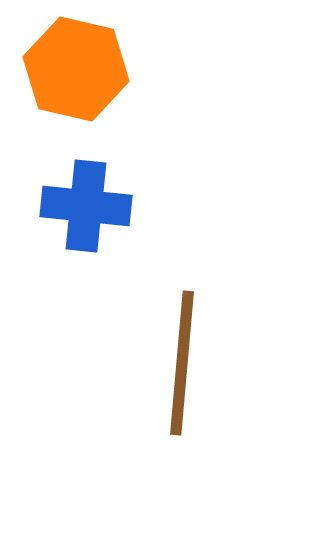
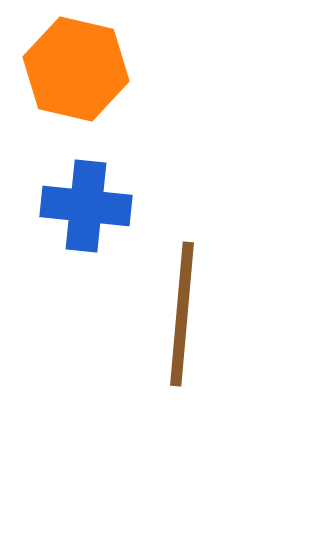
brown line: moved 49 px up
